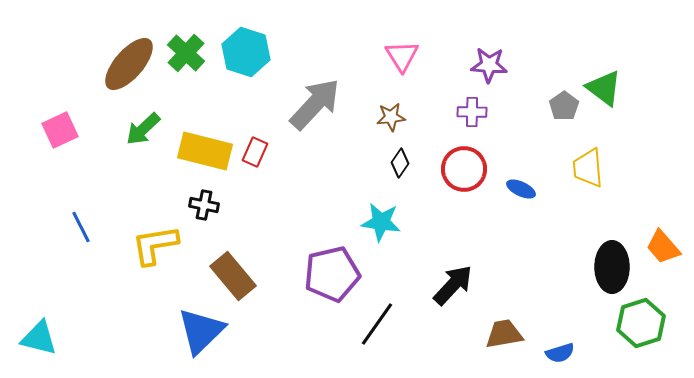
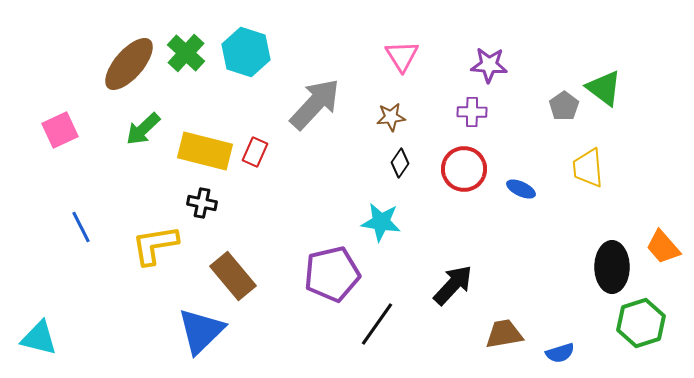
black cross: moved 2 px left, 2 px up
